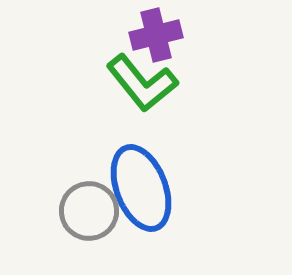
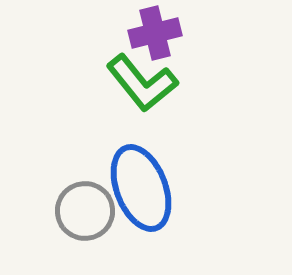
purple cross: moved 1 px left, 2 px up
gray circle: moved 4 px left
